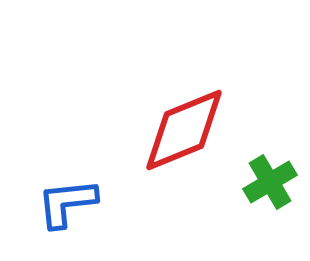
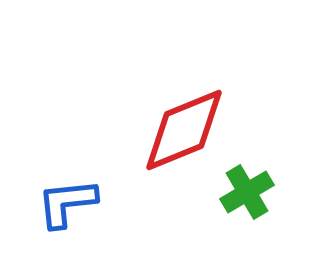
green cross: moved 23 px left, 10 px down
